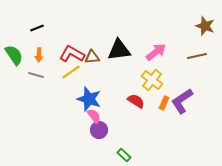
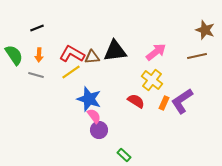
brown star: moved 4 px down
black triangle: moved 4 px left, 1 px down
